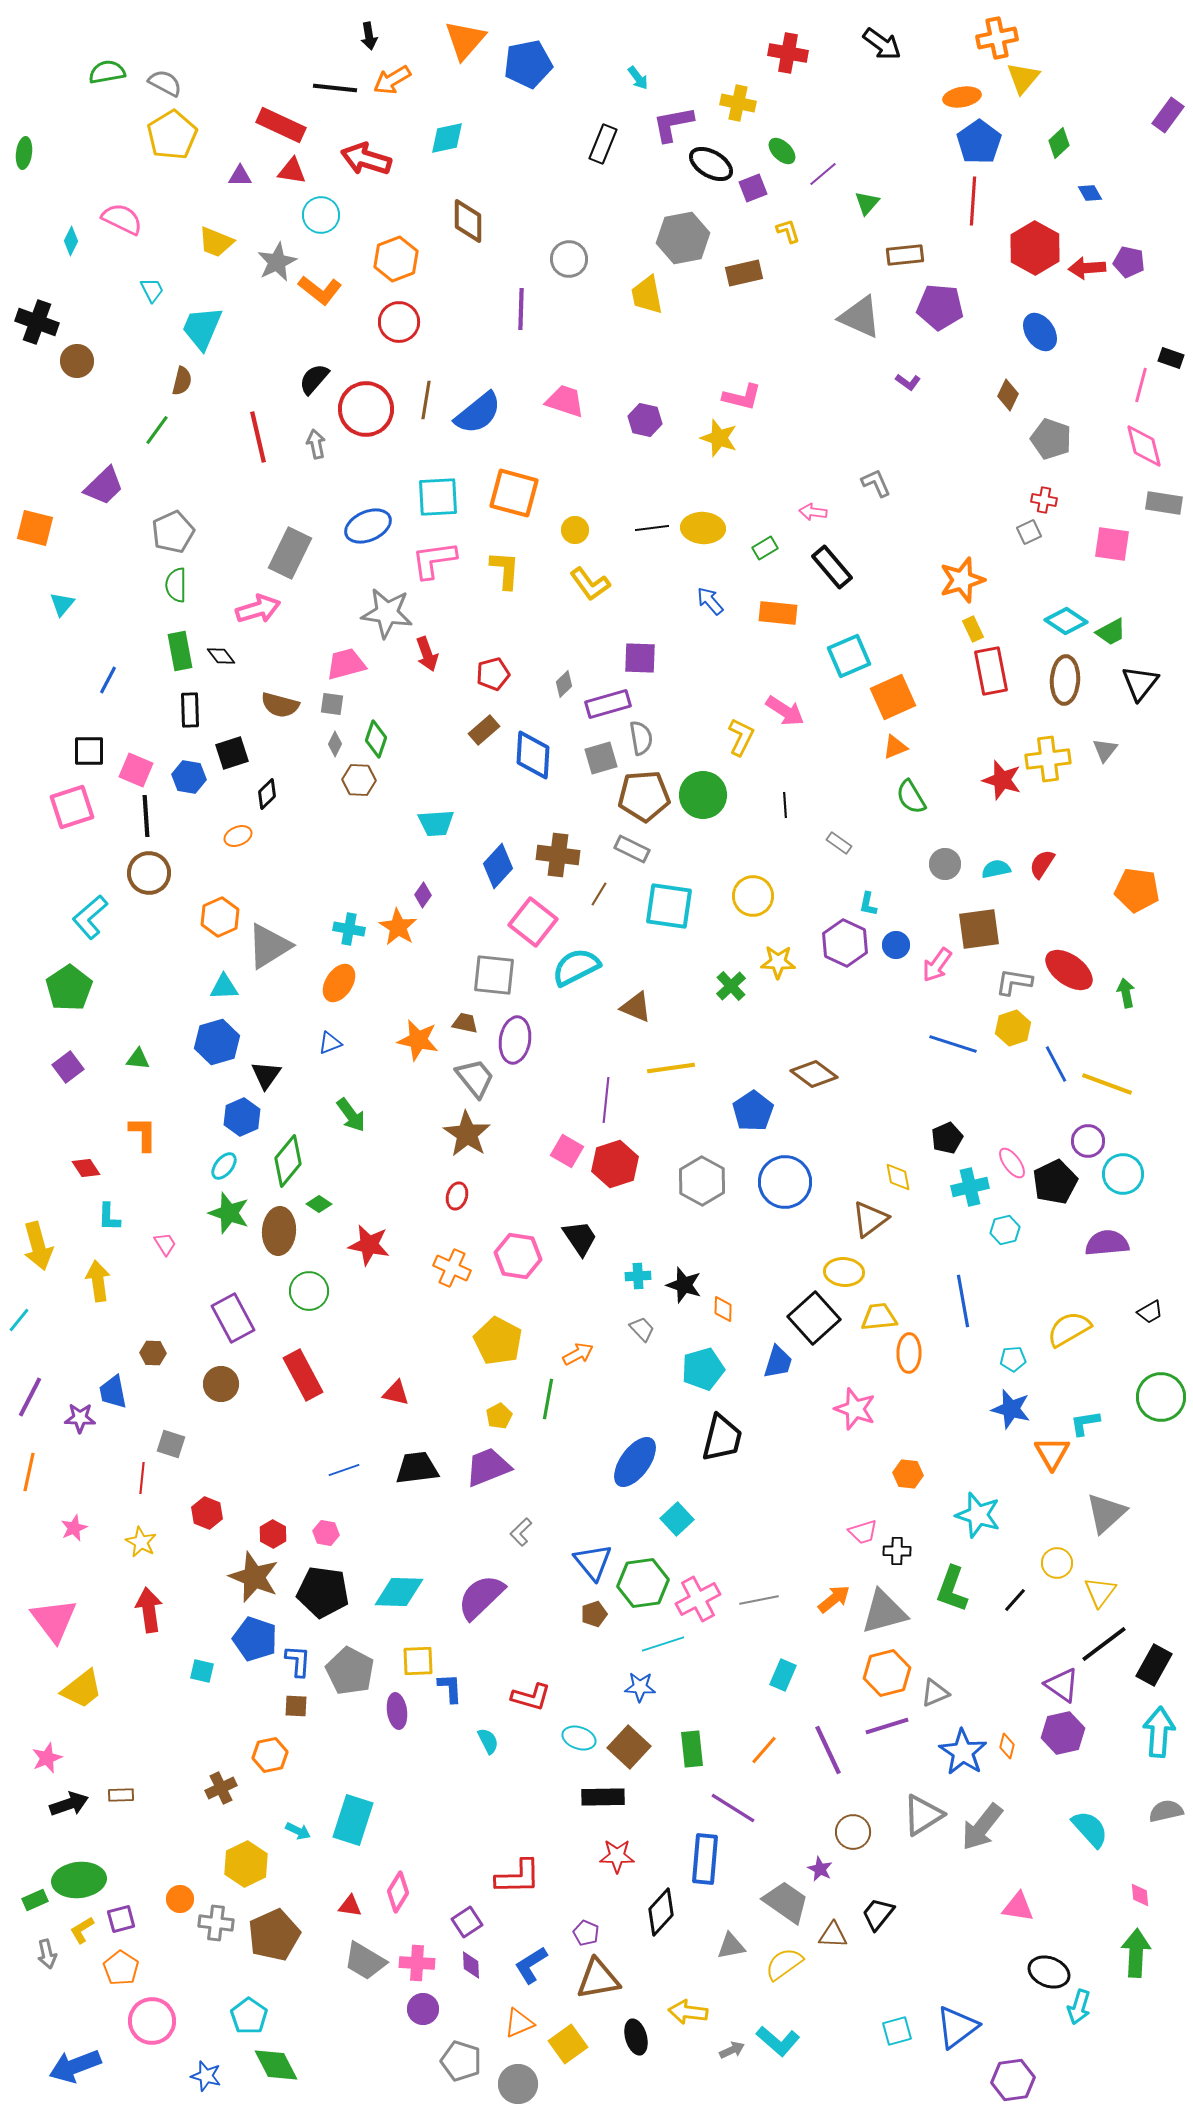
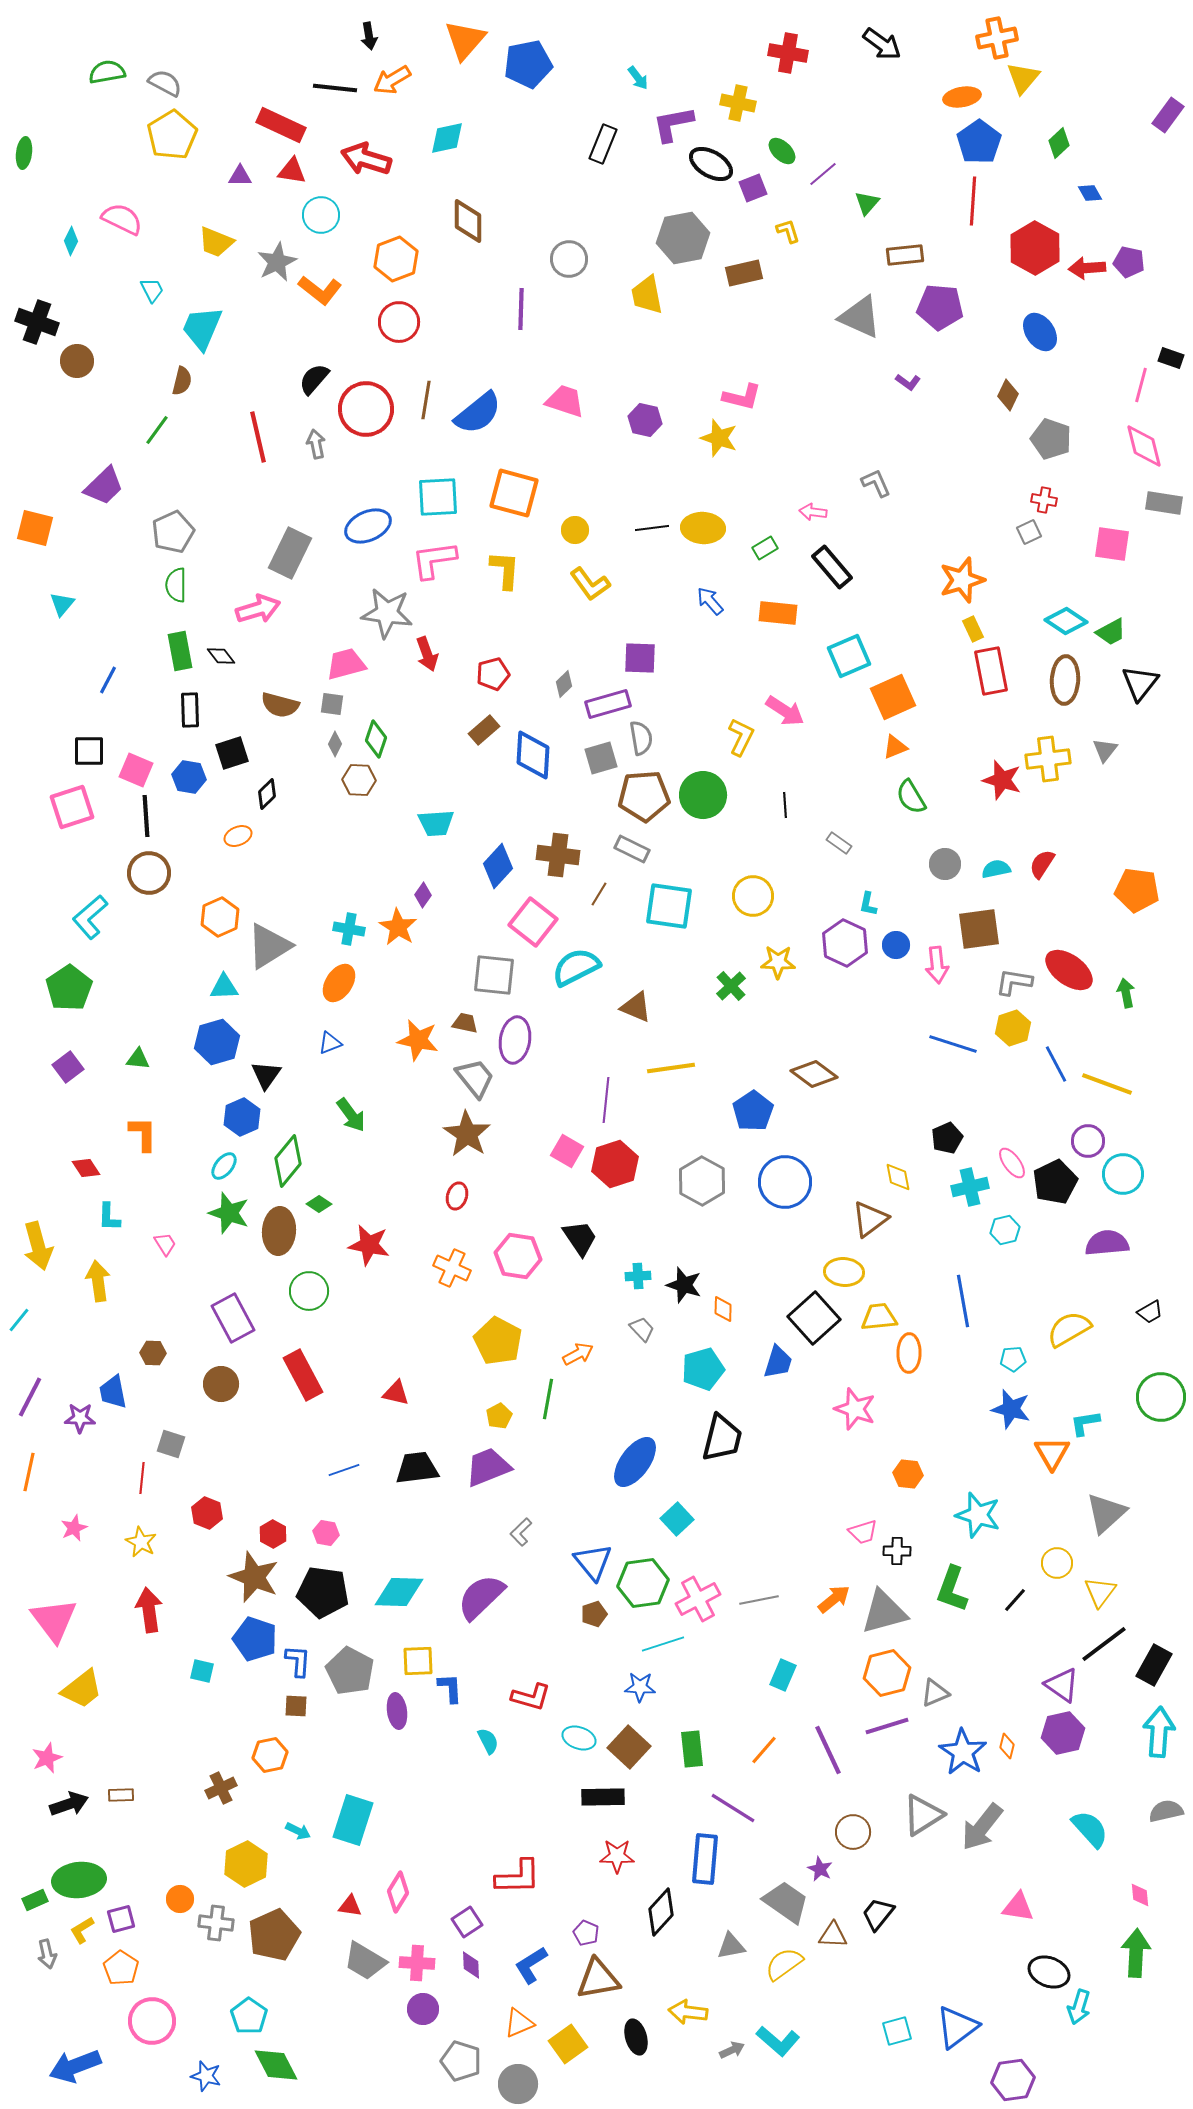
pink arrow at (937, 965): rotated 42 degrees counterclockwise
